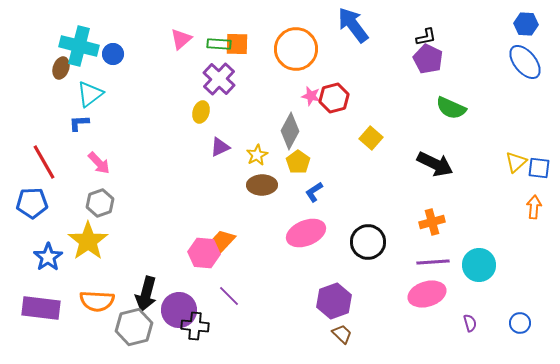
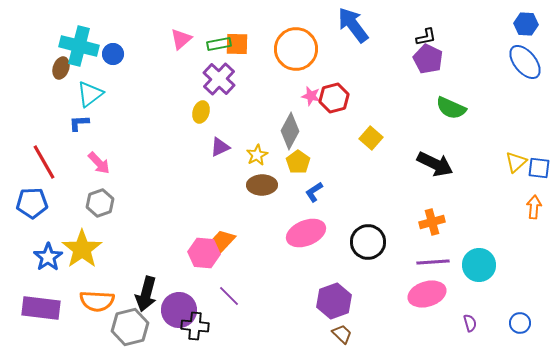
green rectangle at (219, 44): rotated 15 degrees counterclockwise
yellow star at (88, 241): moved 6 px left, 8 px down
gray hexagon at (134, 327): moved 4 px left
